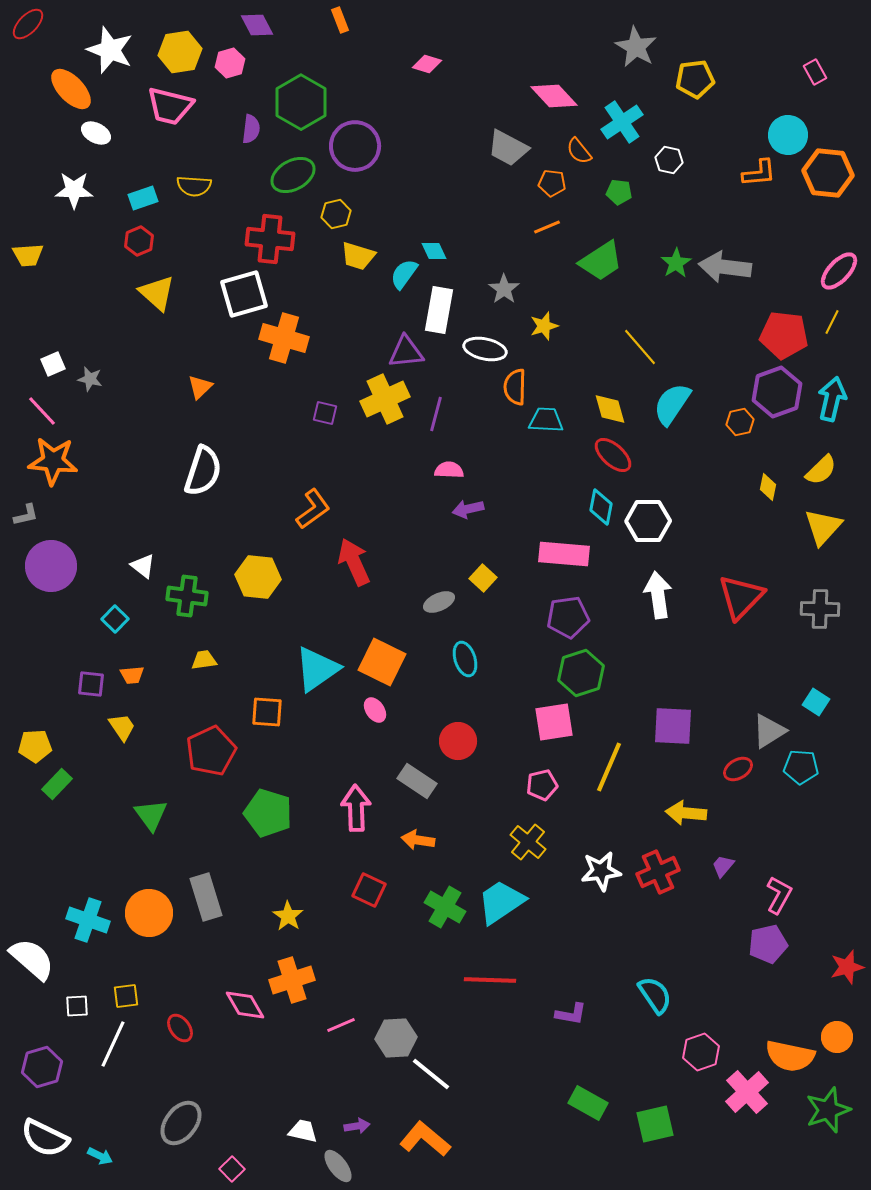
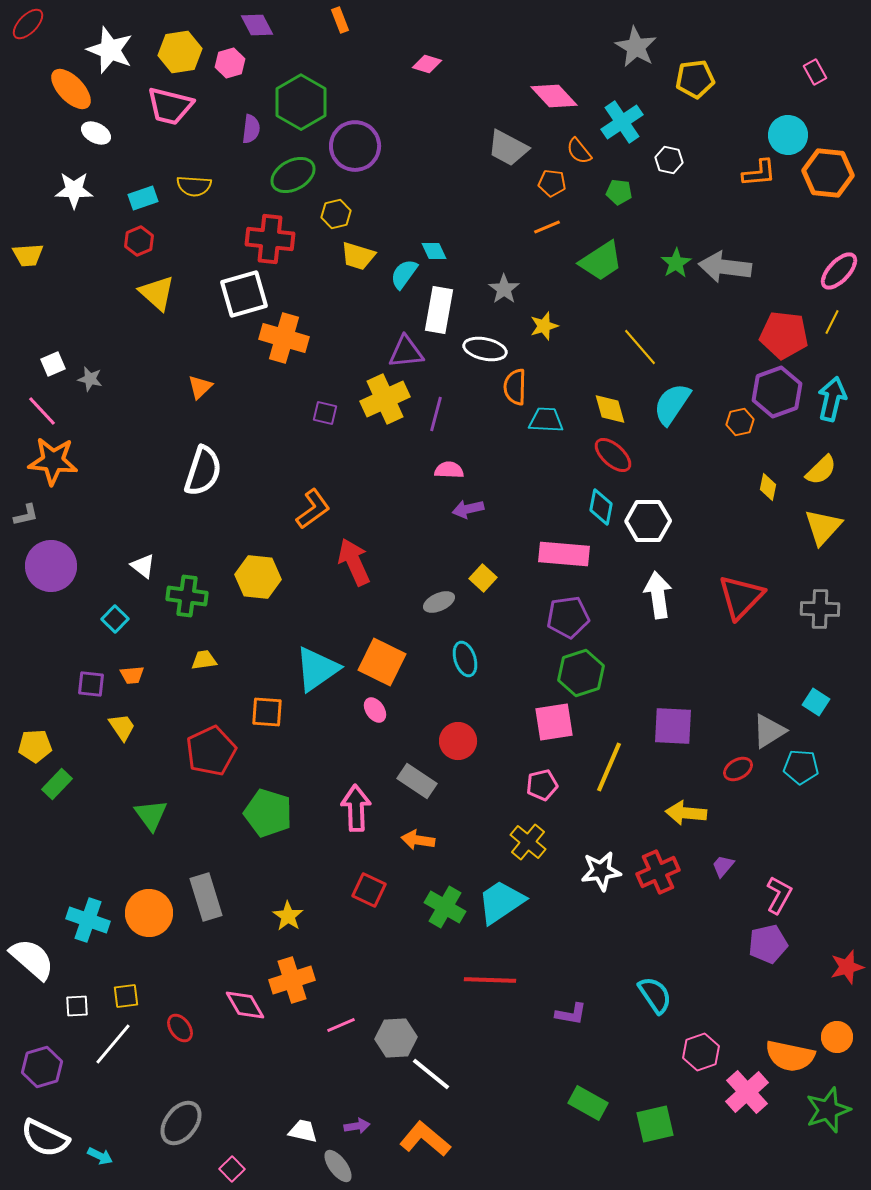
white line at (113, 1044): rotated 15 degrees clockwise
